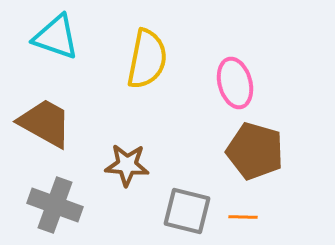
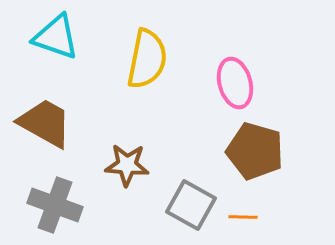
gray square: moved 4 px right, 6 px up; rotated 15 degrees clockwise
